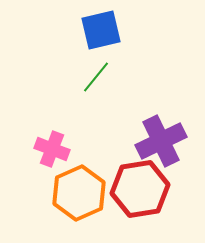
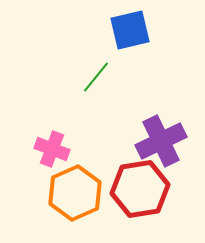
blue square: moved 29 px right
orange hexagon: moved 4 px left
